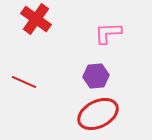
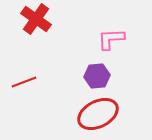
pink L-shape: moved 3 px right, 6 px down
purple hexagon: moved 1 px right
red line: rotated 45 degrees counterclockwise
